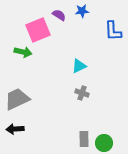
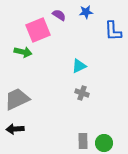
blue star: moved 4 px right, 1 px down
gray rectangle: moved 1 px left, 2 px down
